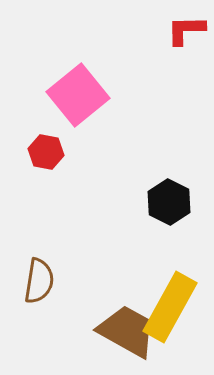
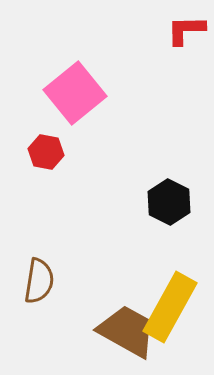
pink square: moved 3 px left, 2 px up
